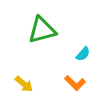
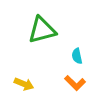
cyan semicircle: moved 6 px left, 2 px down; rotated 126 degrees clockwise
yellow arrow: rotated 18 degrees counterclockwise
